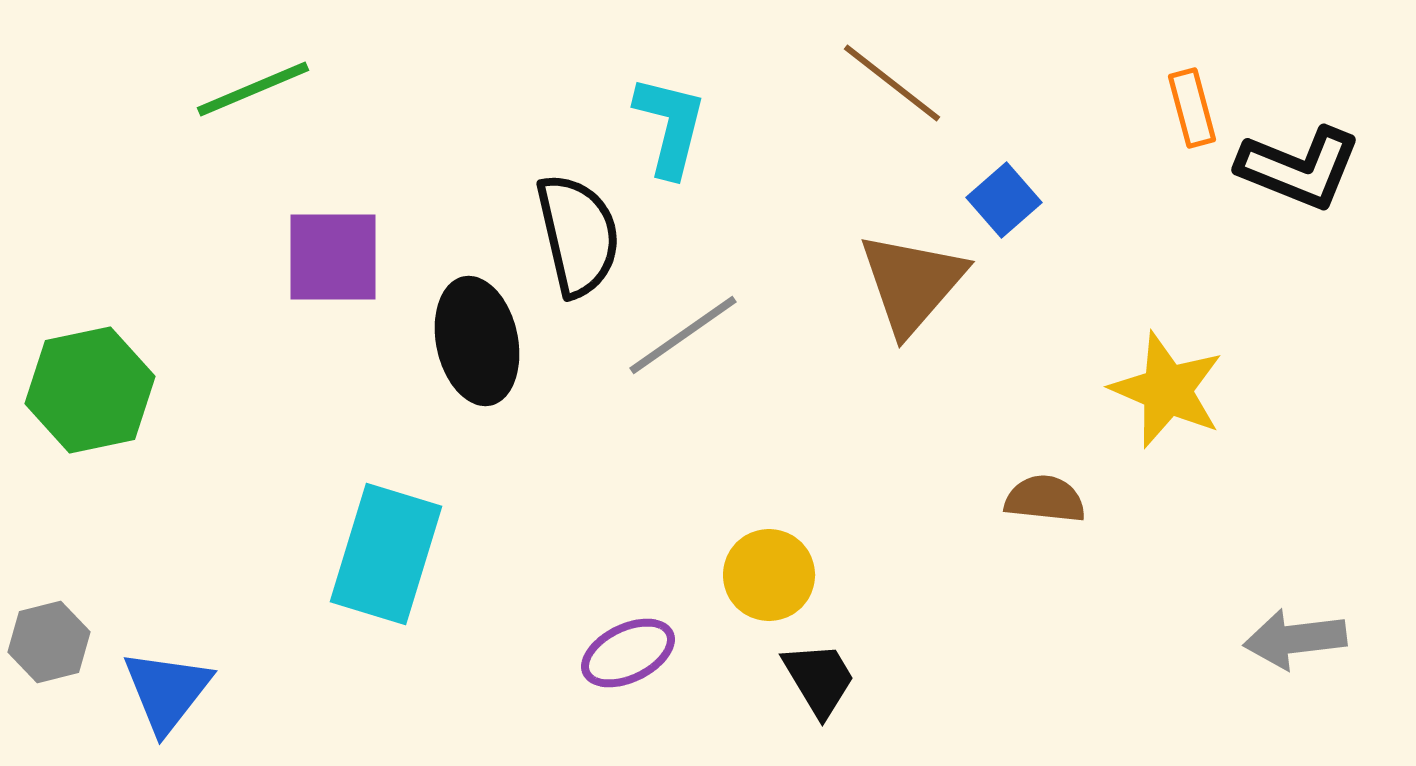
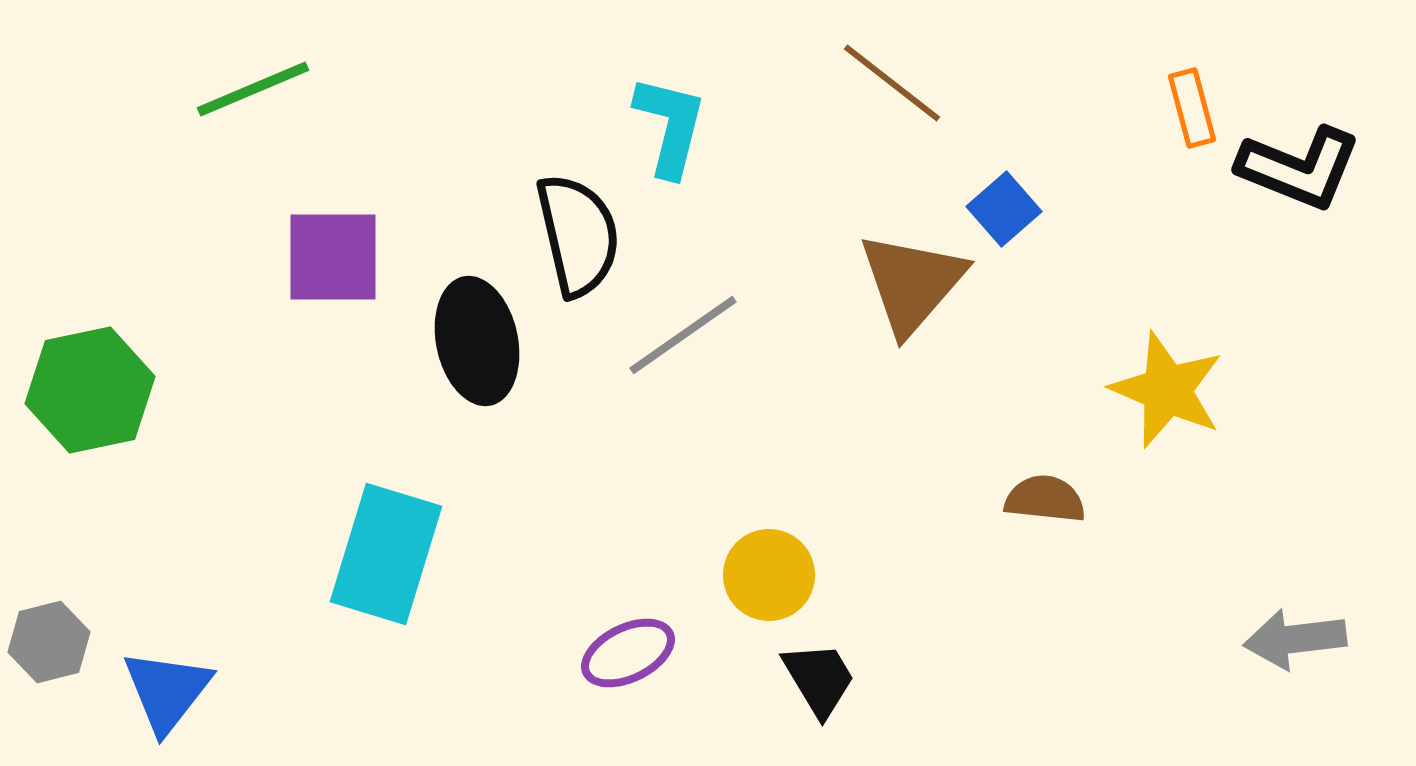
blue square: moved 9 px down
